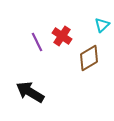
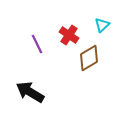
red cross: moved 7 px right, 1 px up
purple line: moved 2 px down
